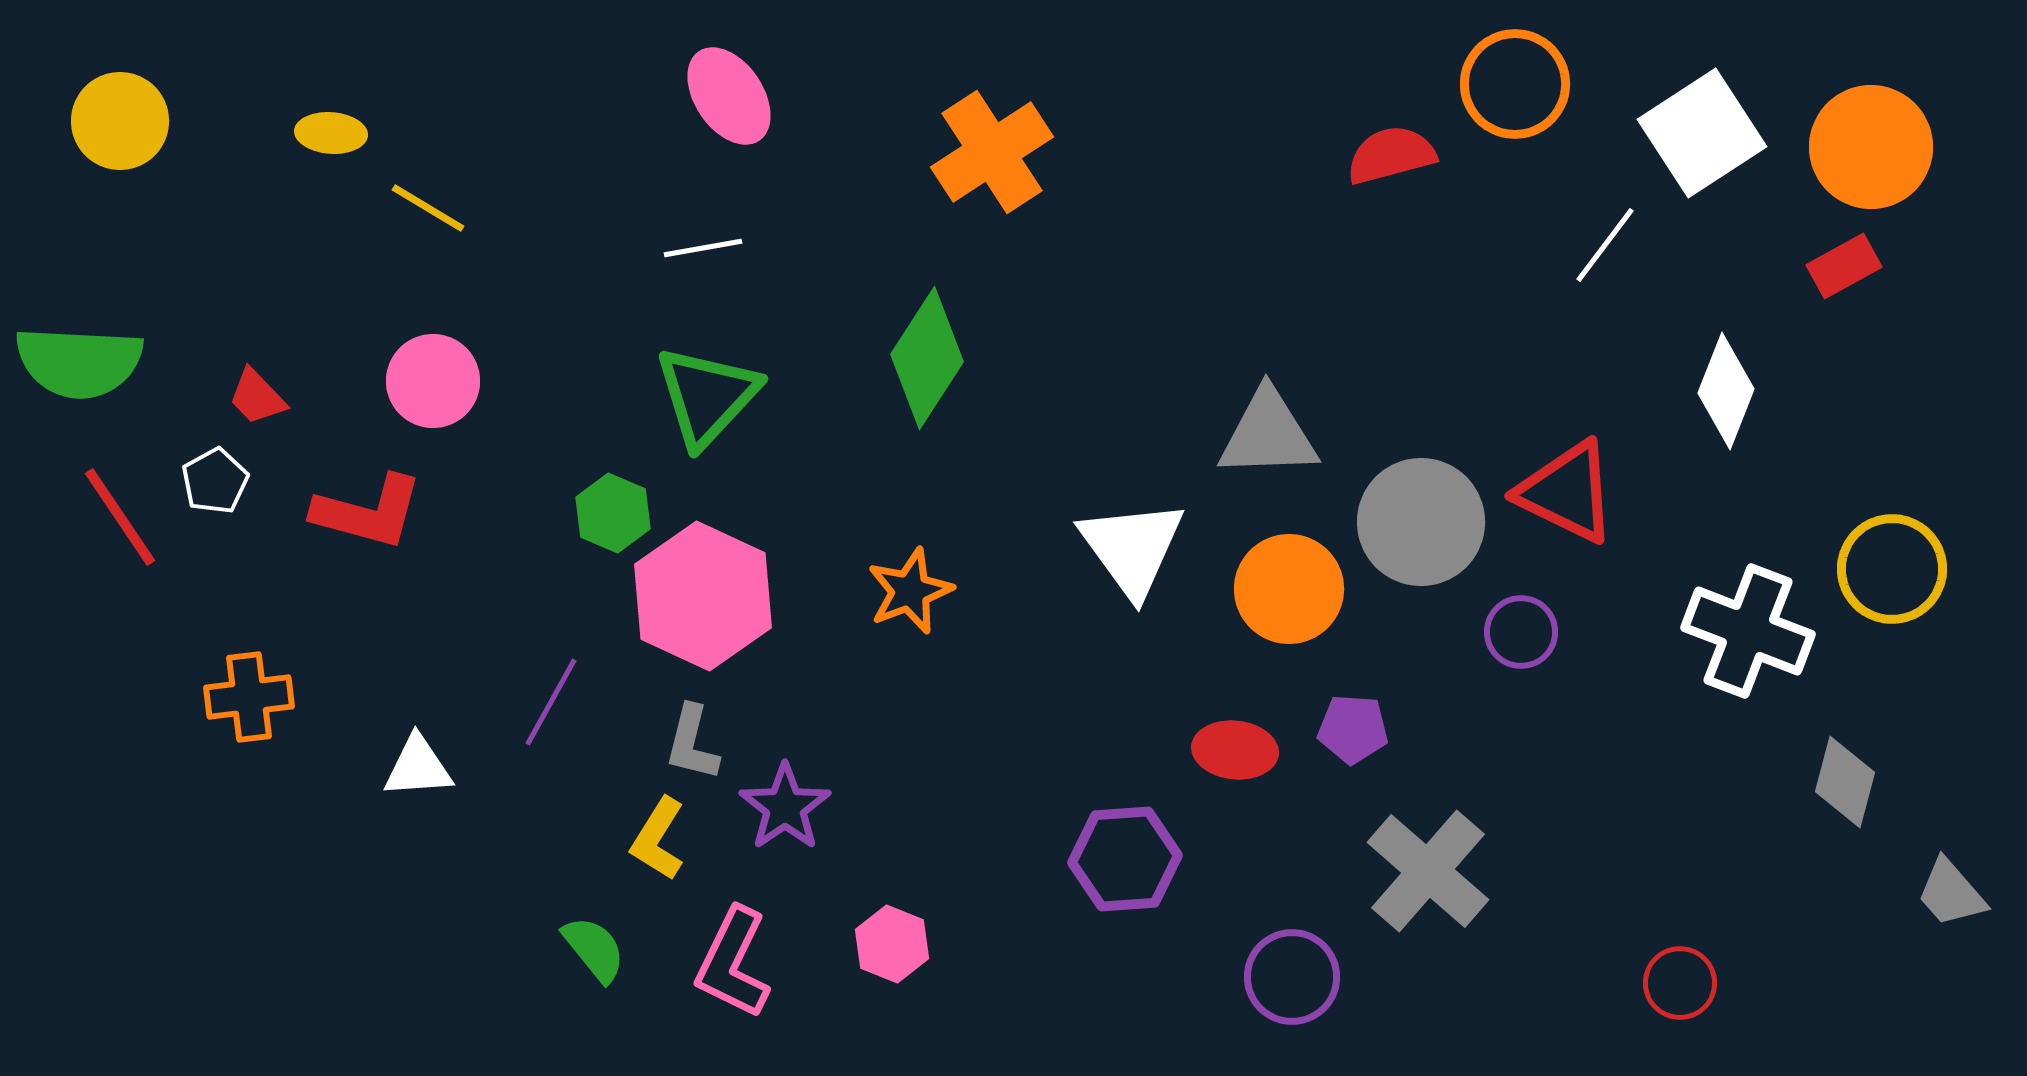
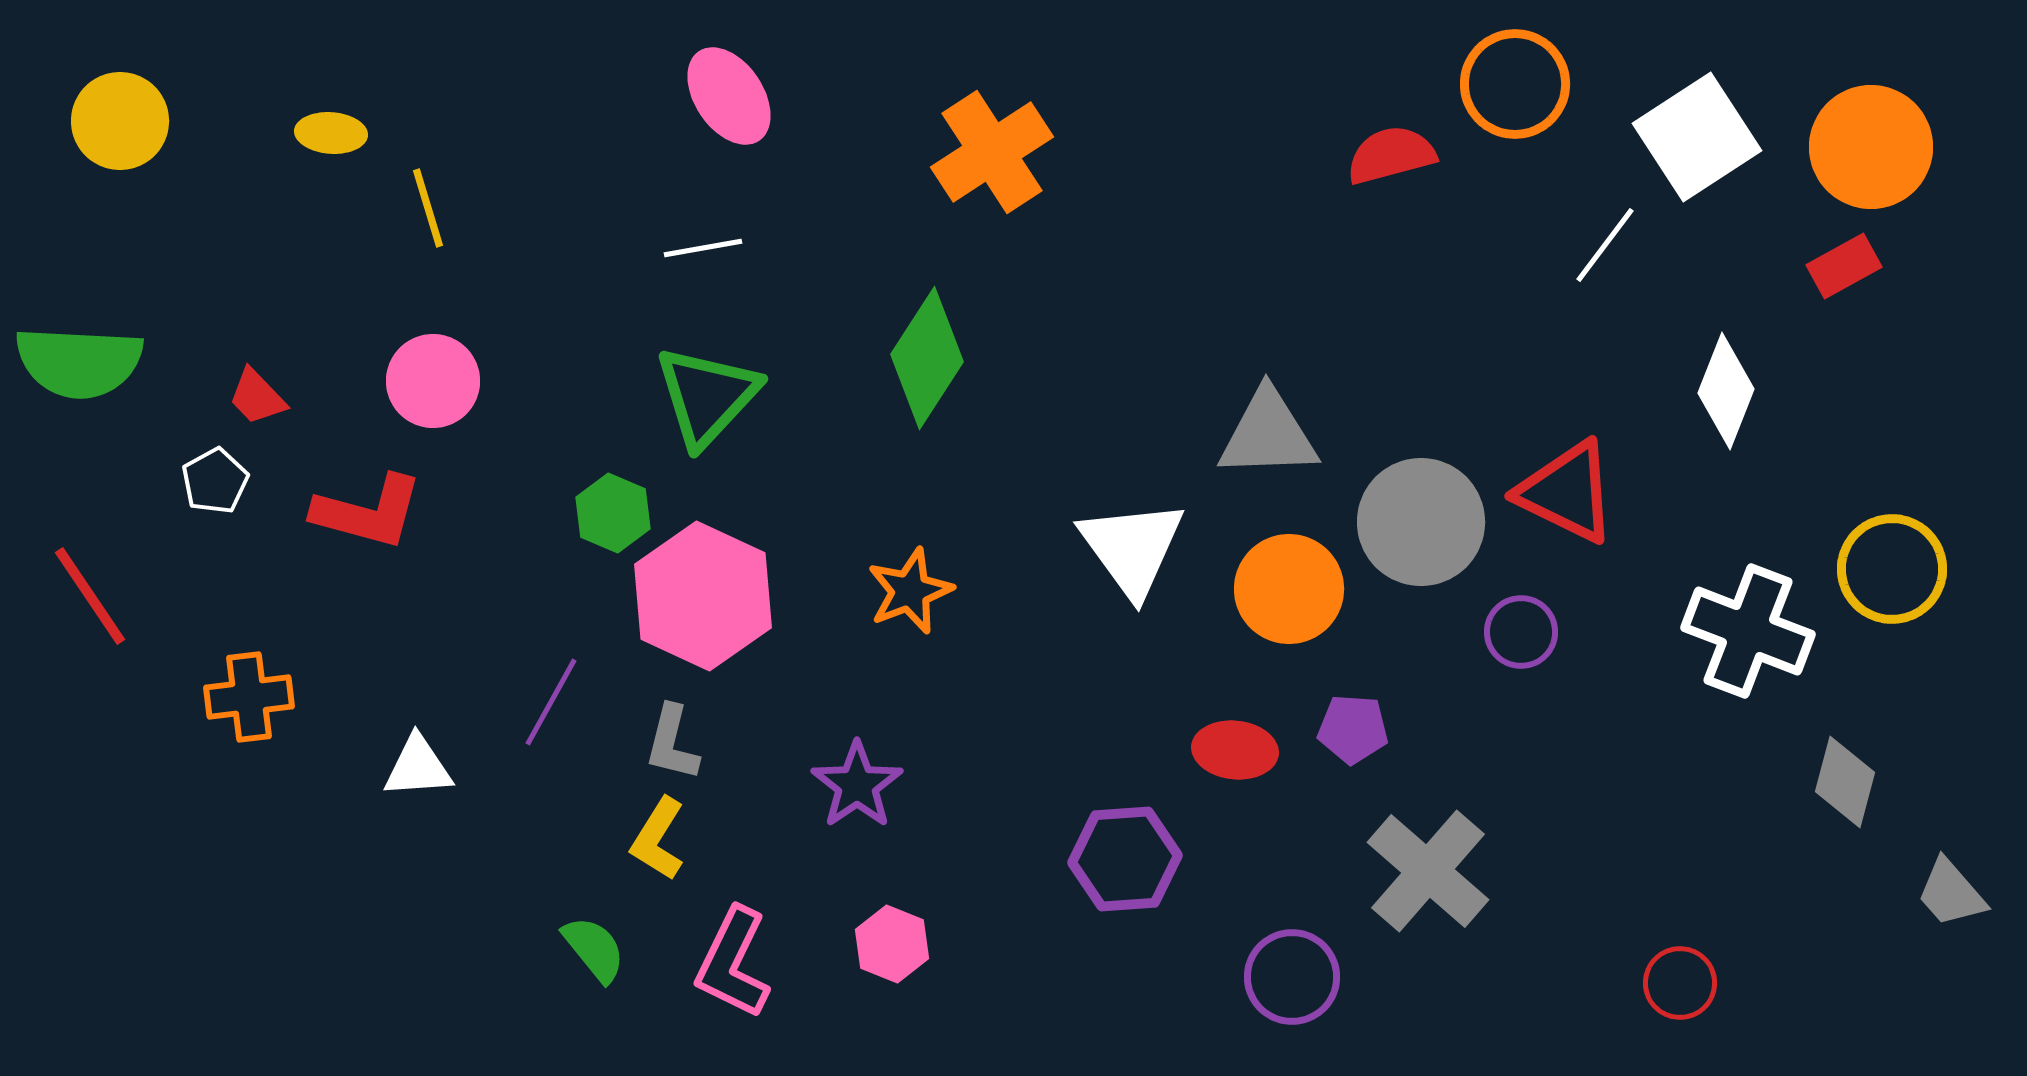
white square at (1702, 133): moved 5 px left, 4 px down
yellow line at (428, 208): rotated 42 degrees clockwise
red line at (120, 517): moved 30 px left, 79 px down
gray L-shape at (692, 743): moved 20 px left
purple star at (785, 807): moved 72 px right, 22 px up
